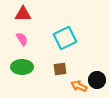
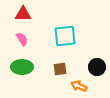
cyan square: moved 2 px up; rotated 20 degrees clockwise
black circle: moved 13 px up
